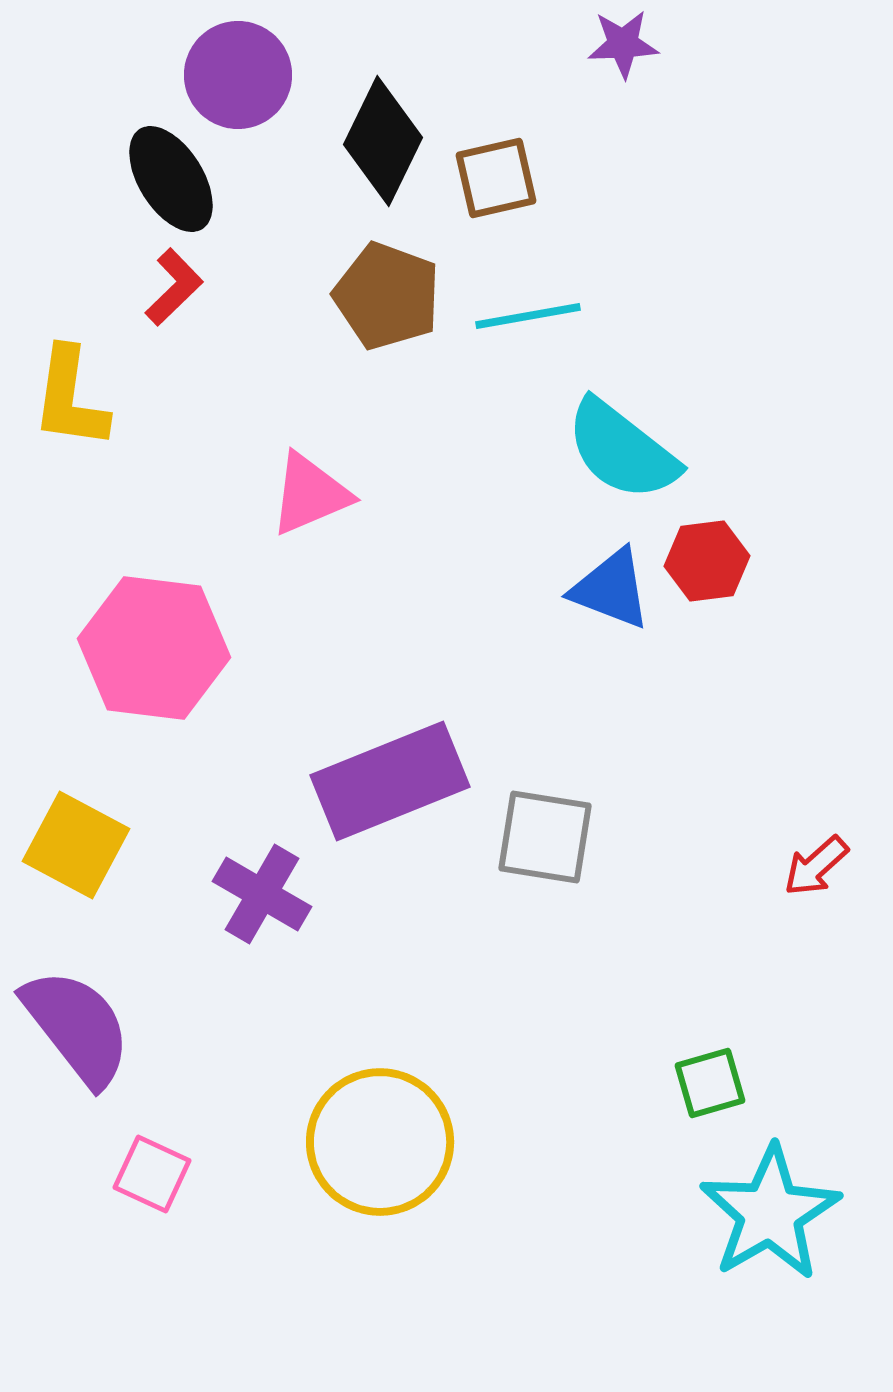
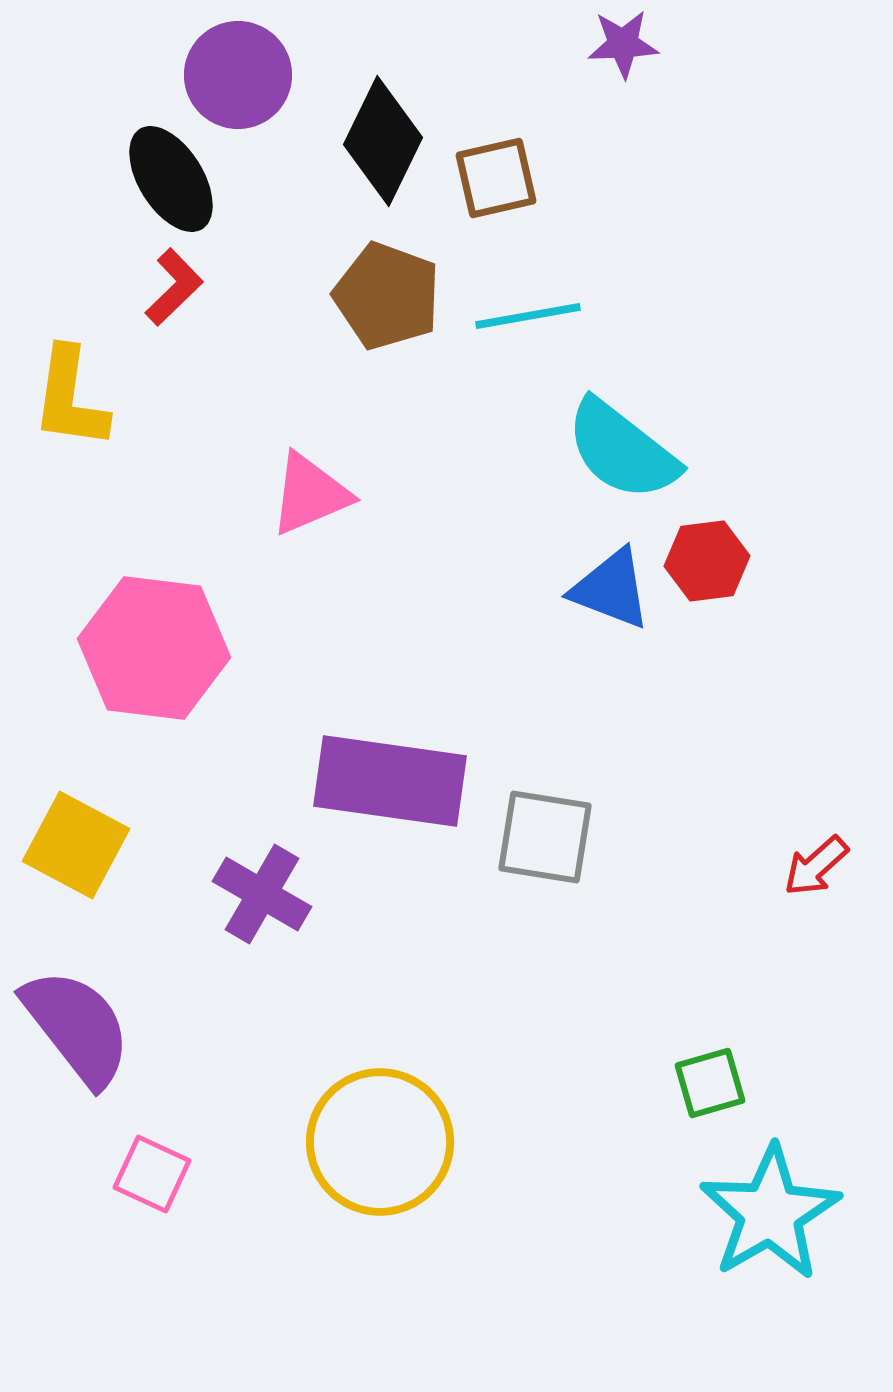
purple rectangle: rotated 30 degrees clockwise
